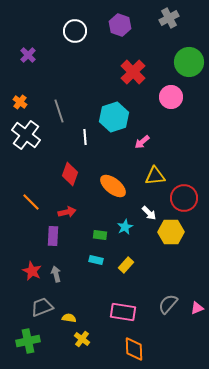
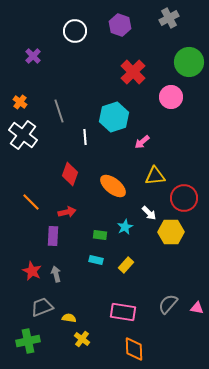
purple cross: moved 5 px right, 1 px down
white cross: moved 3 px left
pink triangle: rotated 32 degrees clockwise
